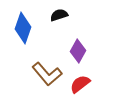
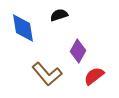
blue diamond: rotated 28 degrees counterclockwise
red semicircle: moved 14 px right, 8 px up
